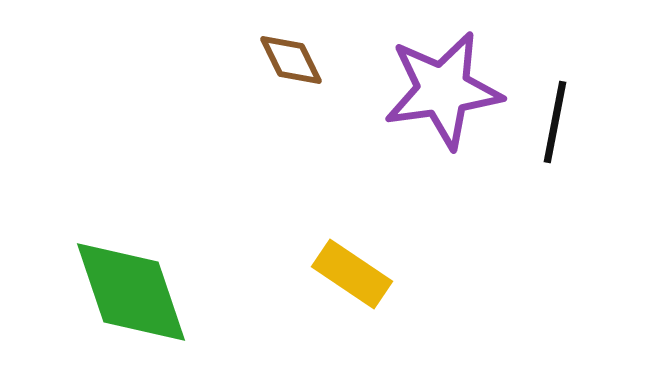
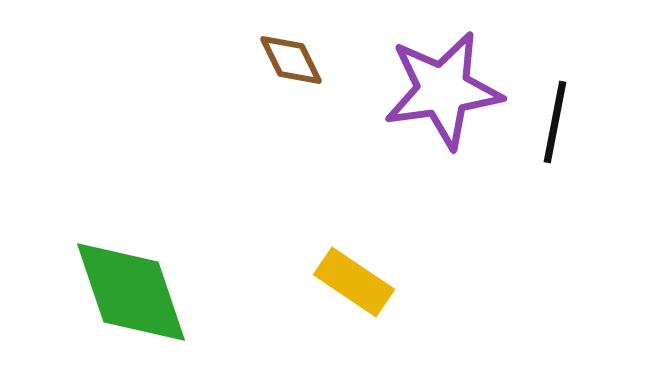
yellow rectangle: moved 2 px right, 8 px down
